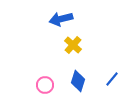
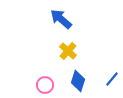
blue arrow: rotated 55 degrees clockwise
yellow cross: moved 5 px left, 6 px down
